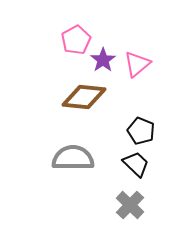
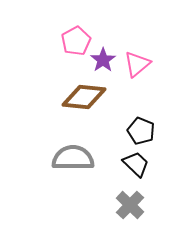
pink pentagon: moved 1 px down
